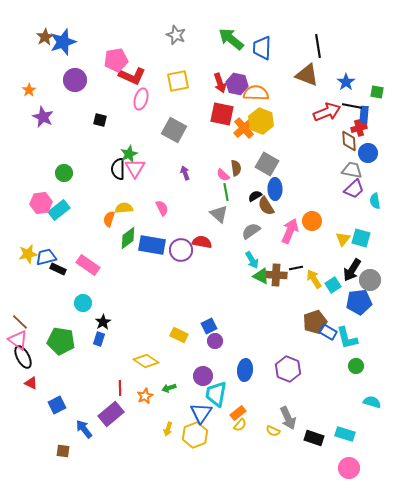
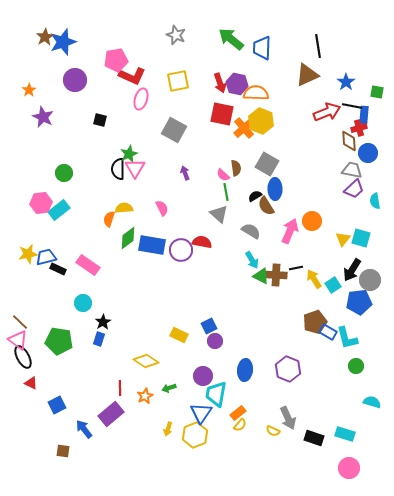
brown triangle at (307, 75): rotated 45 degrees counterclockwise
gray semicircle at (251, 231): rotated 66 degrees clockwise
green pentagon at (61, 341): moved 2 px left
